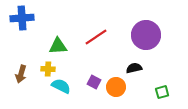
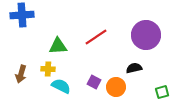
blue cross: moved 3 px up
